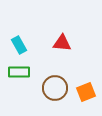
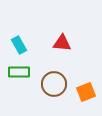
brown circle: moved 1 px left, 4 px up
